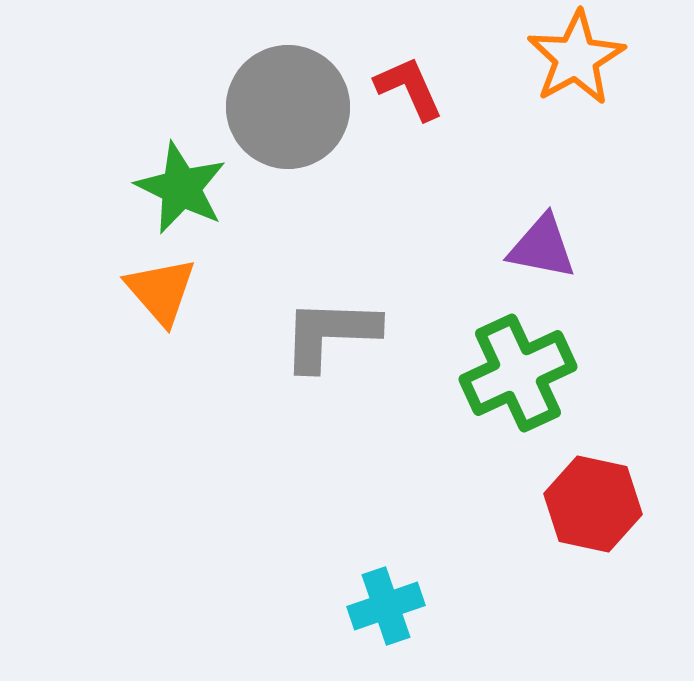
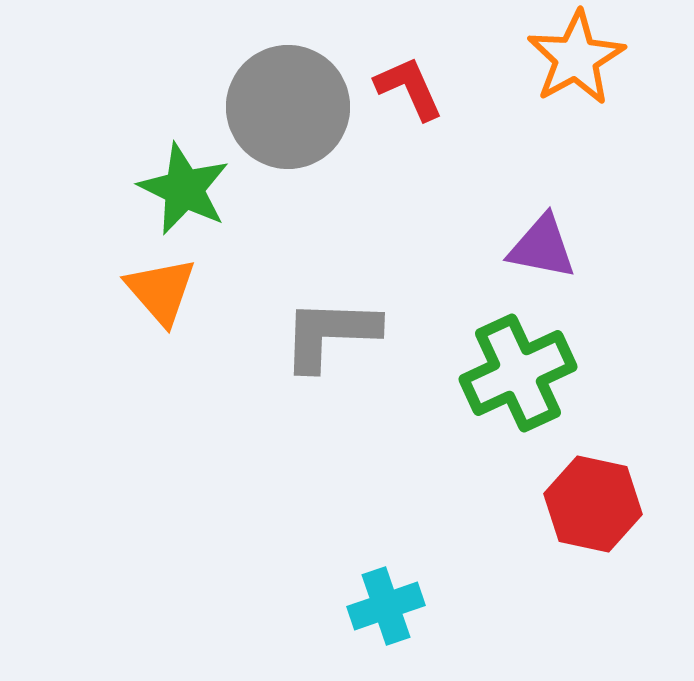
green star: moved 3 px right, 1 px down
